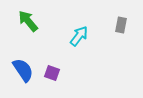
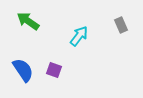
green arrow: rotated 15 degrees counterclockwise
gray rectangle: rotated 35 degrees counterclockwise
purple square: moved 2 px right, 3 px up
